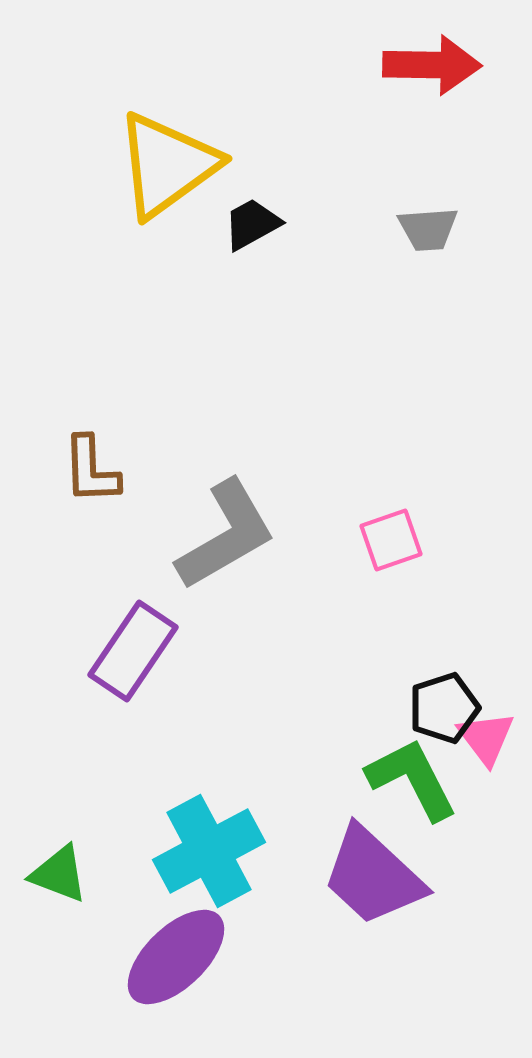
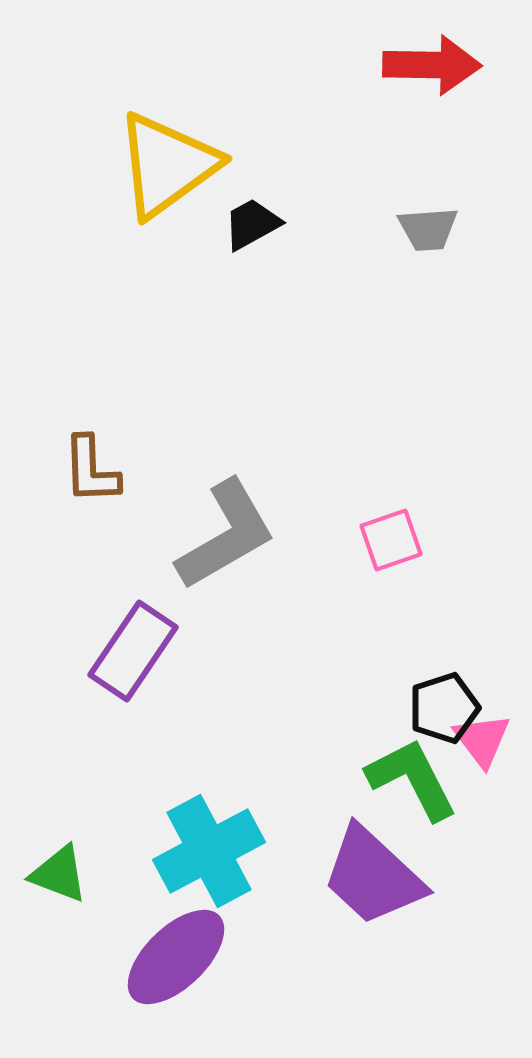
pink triangle: moved 4 px left, 2 px down
